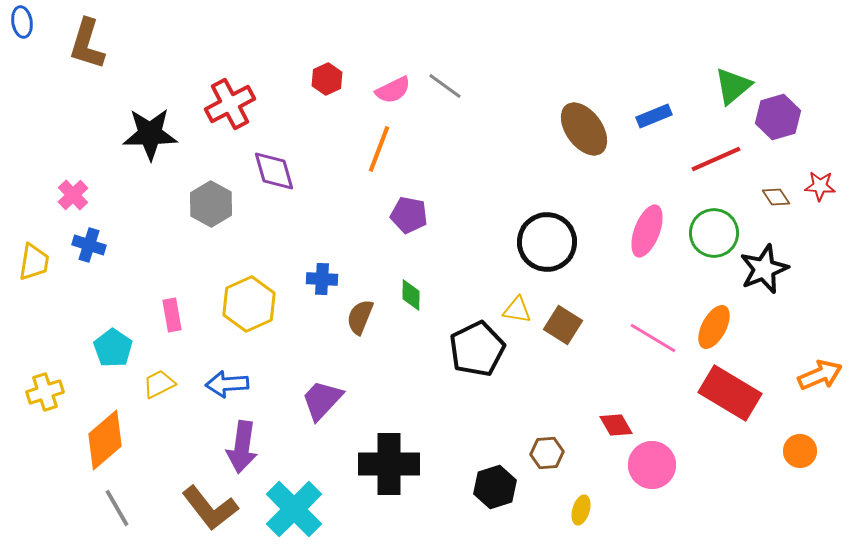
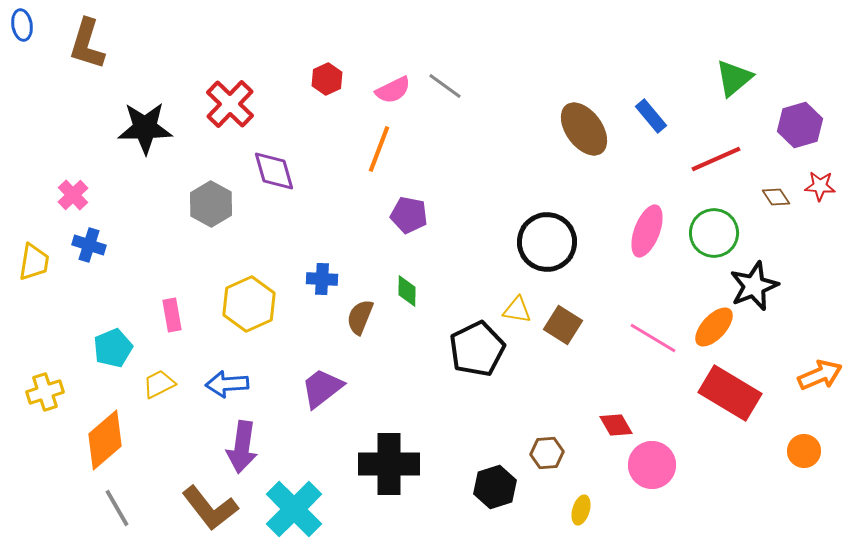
blue ellipse at (22, 22): moved 3 px down
green triangle at (733, 86): moved 1 px right, 8 px up
red cross at (230, 104): rotated 18 degrees counterclockwise
blue rectangle at (654, 116): moved 3 px left; rotated 72 degrees clockwise
purple hexagon at (778, 117): moved 22 px right, 8 px down
black star at (150, 134): moved 5 px left, 6 px up
black star at (764, 269): moved 10 px left, 17 px down
green diamond at (411, 295): moved 4 px left, 4 px up
orange ellipse at (714, 327): rotated 15 degrees clockwise
cyan pentagon at (113, 348): rotated 15 degrees clockwise
purple trapezoid at (322, 400): moved 12 px up; rotated 9 degrees clockwise
orange circle at (800, 451): moved 4 px right
